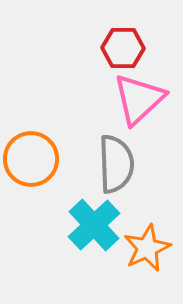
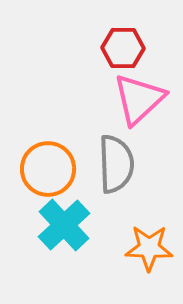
orange circle: moved 17 px right, 10 px down
cyan cross: moved 30 px left
orange star: moved 2 px right; rotated 27 degrees clockwise
